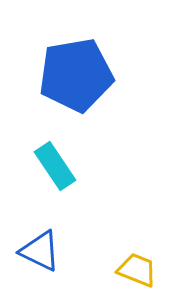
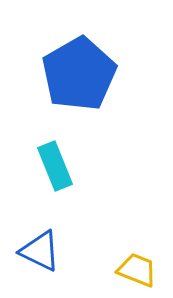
blue pentagon: moved 3 px right, 1 px up; rotated 20 degrees counterclockwise
cyan rectangle: rotated 12 degrees clockwise
